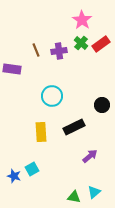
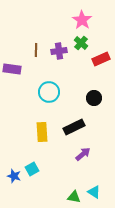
red rectangle: moved 15 px down; rotated 12 degrees clockwise
brown line: rotated 24 degrees clockwise
cyan circle: moved 3 px left, 4 px up
black circle: moved 8 px left, 7 px up
yellow rectangle: moved 1 px right
purple arrow: moved 7 px left, 2 px up
cyan triangle: rotated 48 degrees counterclockwise
